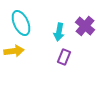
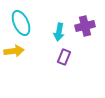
purple cross: rotated 36 degrees clockwise
